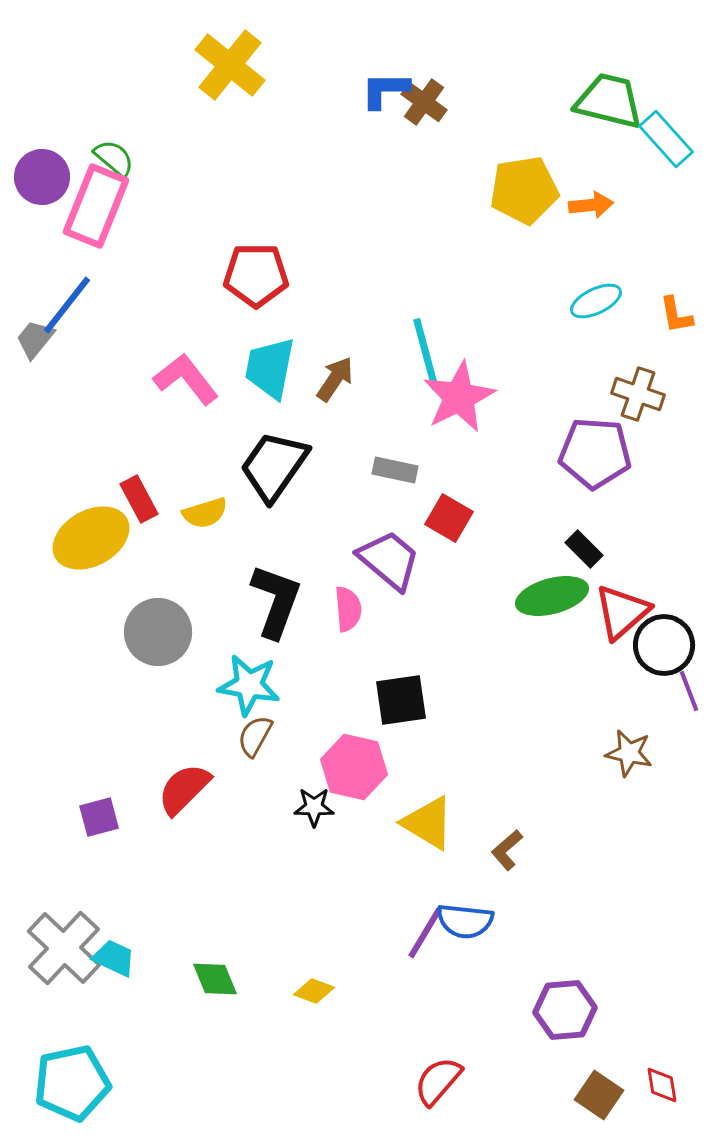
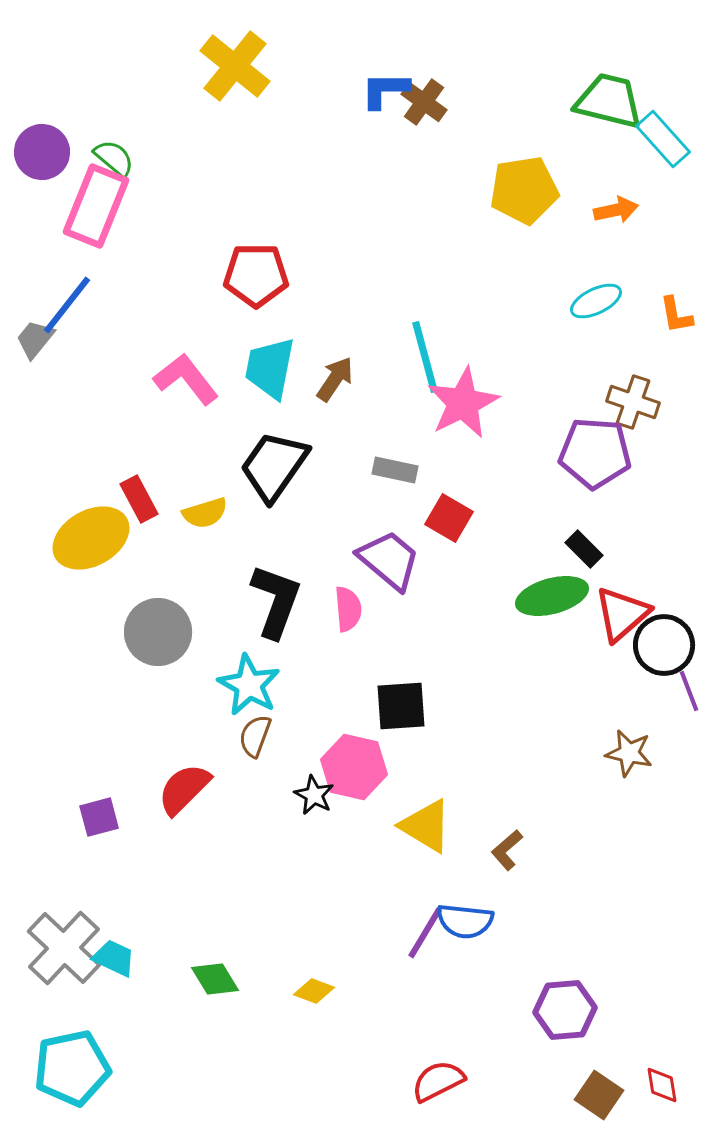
yellow cross at (230, 65): moved 5 px right, 1 px down
cyan rectangle at (666, 139): moved 3 px left
purple circle at (42, 177): moved 25 px up
orange arrow at (591, 205): moved 25 px right, 5 px down; rotated 6 degrees counterclockwise
cyan line at (426, 354): moved 1 px left, 3 px down
brown cross at (638, 394): moved 5 px left, 8 px down
pink star at (459, 397): moved 4 px right, 6 px down
red triangle at (622, 612): moved 2 px down
cyan star at (249, 685): rotated 20 degrees clockwise
black square at (401, 700): moved 6 px down; rotated 4 degrees clockwise
brown semicircle at (255, 736): rotated 9 degrees counterclockwise
black star at (314, 807): moved 12 px up; rotated 27 degrees clockwise
yellow triangle at (428, 823): moved 2 px left, 3 px down
green diamond at (215, 979): rotated 9 degrees counterclockwise
red semicircle at (438, 1081): rotated 22 degrees clockwise
cyan pentagon at (72, 1083): moved 15 px up
